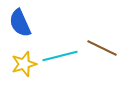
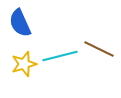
brown line: moved 3 px left, 1 px down
